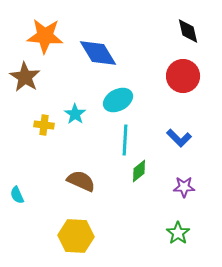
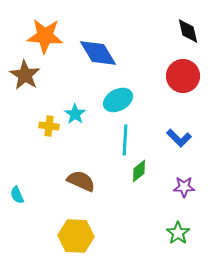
brown star: moved 2 px up
yellow cross: moved 5 px right, 1 px down
